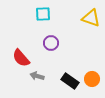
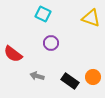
cyan square: rotated 28 degrees clockwise
red semicircle: moved 8 px left, 4 px up; rotated 12 degrees counterclockwise
orange circle: moved 1 px right, 2 px up
